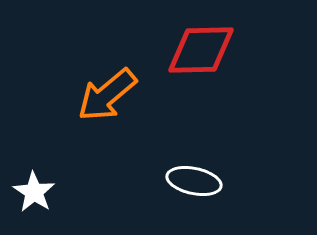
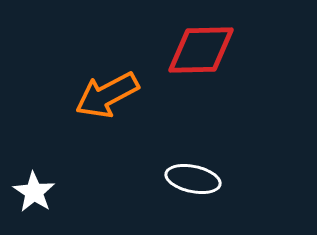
orange arrow: rotated 12 degrees clockwise
white ellipse: moved 1 px left, 2 px up
